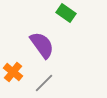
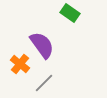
green rectangle: moved 4 px right
orange cross: moved 7 px right, 8 px up
